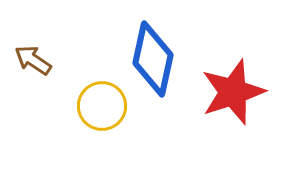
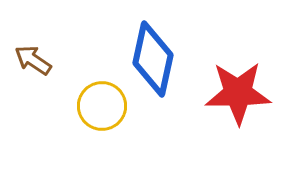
red star: moved 5 px right, 1 px down; rotated 18 degrees clockwise
